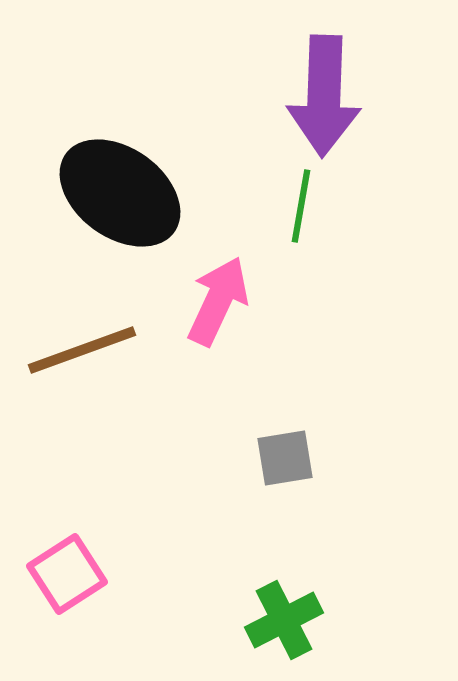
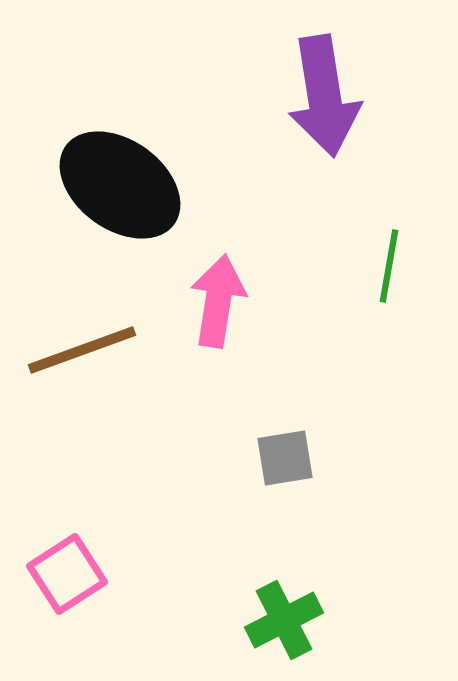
purple arrow: rotated 11 degrees counterclockwise
black ellipse: moved 8 px up
green line: moved 88 px right, 60 px down
pink arrow: rotated 16 degrees counterclockwise
